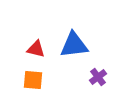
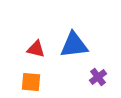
orange square: moved 2 px left, 2 px down
